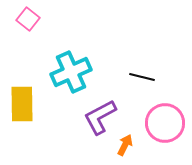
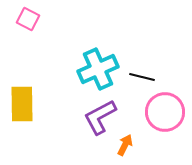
pink square: rotated 10 degrees counterclockwise
cyan cross: moved 27 px right, 3 px up
pink circle: moved 11 px up
